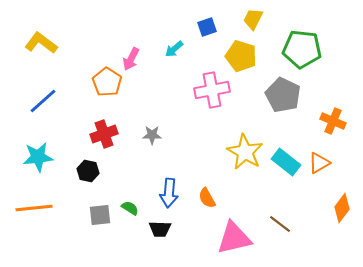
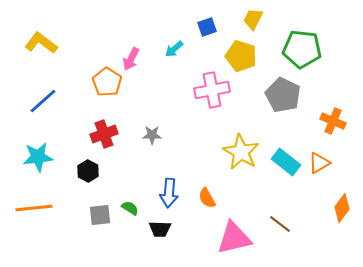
yellow star: moved 4 px left
black hexagon: rotated 15 degrees clockwise
